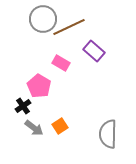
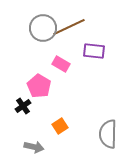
gray circle: moved 9 px down
purple rectangle: rotated 35 degrees counterclockwise
pink rectangle: moved 1 px down
gray arrow: moved 19 px down; rotated 24 degrees counterclockwise
